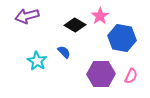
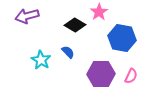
pink star: moved 1 px left, 4 px up
blue semicircle: moved 4 px right
cyan star: moved 4 px right, 1 px up
